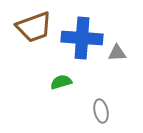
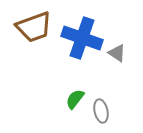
blue cross: rotated 15 degrees clockwise
gray triangle: rotated 36 degrees clockwise
green semicircle: moved 14 px right, 17 px down; rotated 35 degrees counterclockwise
